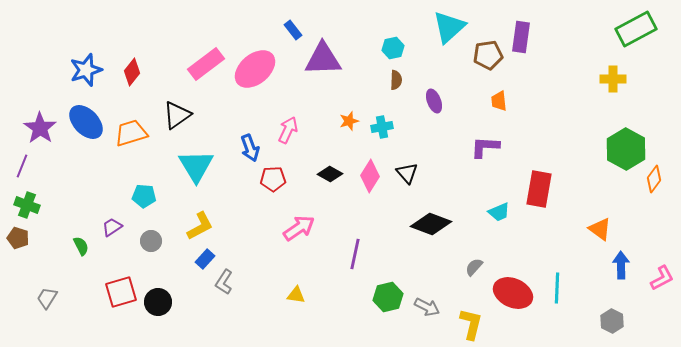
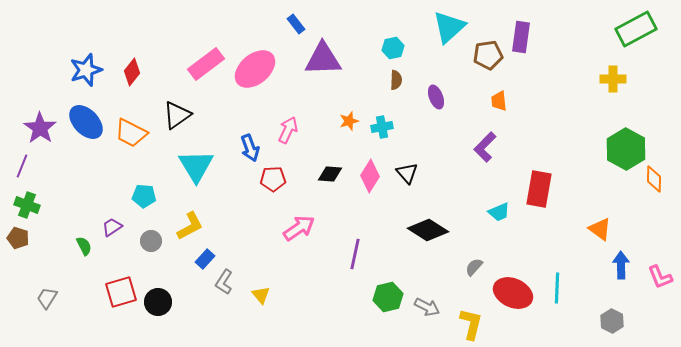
blue rectangle at (293, 30): moved 3 px right, 6 px up
purple ellipse at (434, 101): moved 2 px right, 4 px up
orange trapezoid at (131, 133): rotated 136 degrees counterclockwise
purple L-shape at (485, 147): rotated 48 degrees counterclockwise
black diamond at (330, 174): rotated 25 degrees counterclockwise
orange diamond at (654, 179): rotated 36 degrees counterclockwise
black diamond at (431, 224): moved 3 px left, 6 px down; rotated 12 degrees clockwise
yellow L-shape at (200, 226): moved 10 px left
green semicircle at (81, 246): moved 3 px right
pink L-shape at (662, 278): moved 2 px left, 1 px up; rotated 96 degrees clockwise
yellow triangle at (296, 295): moved 35 px left; rotated 42 degrees clockwise
